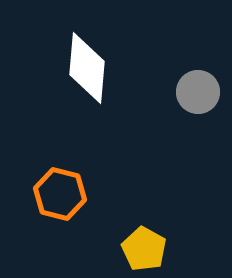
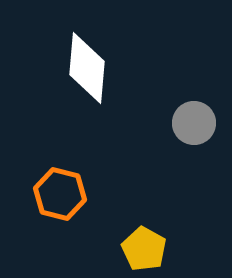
gray circle: moved 4 px left, 31 px down
